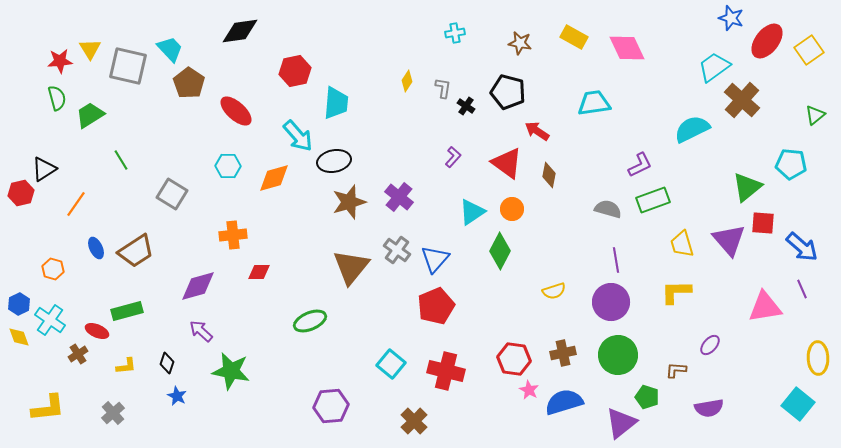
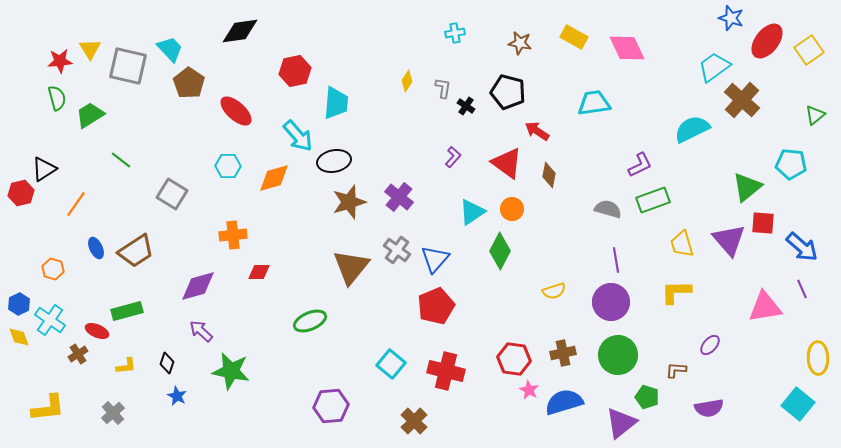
green line at (121, 160): rotated 20 degrees counterclockwise
